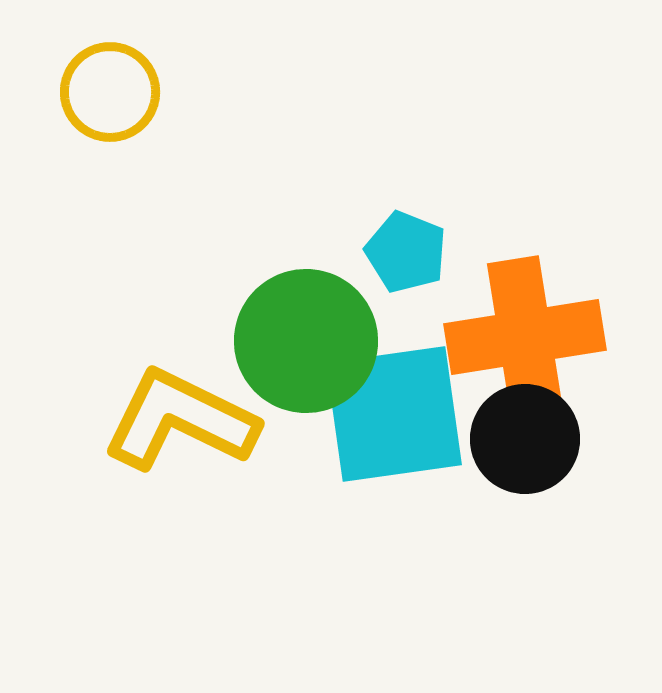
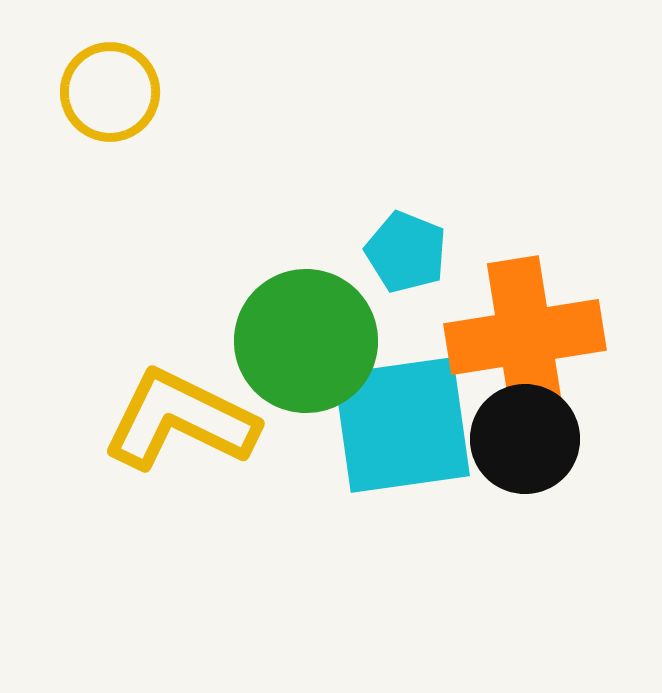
cyan square: moved 8 px right, 11 px down
